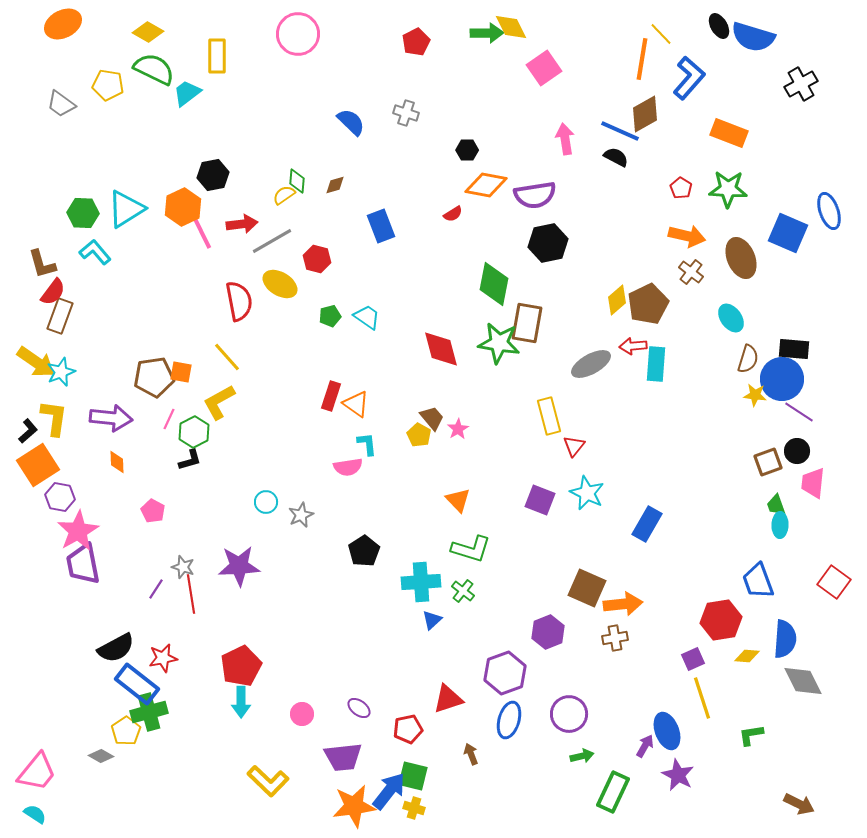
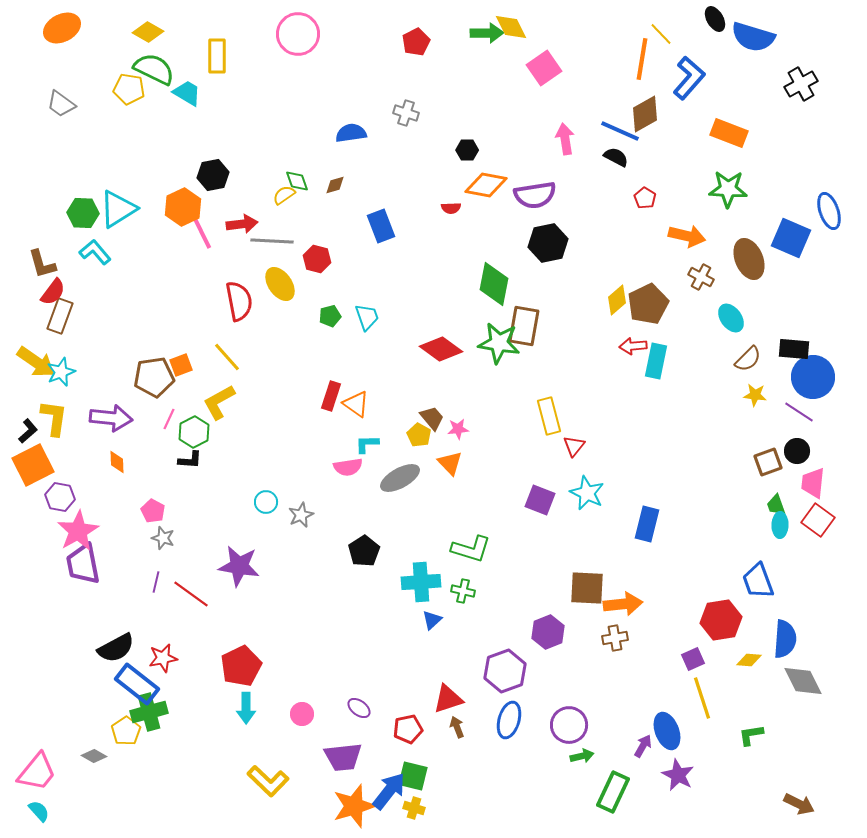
orange ellipse at (63, 24): moved 1 px left, 4 px down
black ellipse at (719, 26): moved 4 px left, 7 px up
yellow pentagon at (108, 85): moved 21 px right, 4 px down
cyan trapezoid at (187, 93): rotated 68 degrees clockwise
blue semicircle at (351, 122): moved 11 px down; rotated 52 degrees counterclockwise
green diamond at (297, 181): rotated 25 degrees counterclockwise
red pentagon at (681, 188): moved 36 px left, 10 px down
cyan triangle at (126, 209): moved 8 px left
red semicircle at (453, 214): moved 2 px left, 6 px up; rotated 30 degrees clockwise
blue square at (788, 233): moved 3 px right, 5 px down
gray line at (272, 241): rotated 33 degrees clockwise
brown ellipse at (741, 258): moved 8 px right, 1 px down
brown cross at (691, 272): moved 10 px right, 5 px down; rotated 10 degrees counterclockwise
yellow ellipse at (280, 284): rotated 24 degrees clockwise
cyan trapezoid at (367, 317): rotated 36 degrees clockwise
brown rectangle at (527, 323): moved 3 px left, 3 px down
red diamond at (441, 349): rotated 39 degrees counterclockwise
brown semicircle at (748, 359): rotated 28 degrees clockwise
gray ellipse at (591, 364): moved 191 px left, 114 px down
cyan rectangle at (656, 364): moved 3 px up; rotated 8 degrees clockwise
orange square at (181, 372): moved 7 px up; rotated 30 degrees counterclockwise
blue circle at (782, 379): moved 31 px right, 2 px up
pink star at (458, 429): rotated 25 degrees clockwise
cyan L-shape at (367, 444): rotated 85 degrees counterclockwise
black L-shape at (190, 460): rotated 20 degrees clockwise
orange square at (38, 465): moved 5 px left; rotated 6 degrees clockwise
orange triangle at (458, 500): moved 8 px left, 37 px up
blue rectangle at (647, 524): rotated 16 degrees counterclockwise
purple star at (239, 566): rotated 12 degrees clockwise
gray star at (183, 567): moved 20 px left, 29 px up
red square at (834, 582): moved 16 px left, 62 px up
brown square at (587, 588): rotated 21 degrees counterclockwise
purple line at (156, 589): moved 7 px up; rotated 20 degrees counterclockwise
green cross at (463, 591): rotated 25 degrees counterclockwise
red line at (191, 594): rotated 45 degrees counterclockwise
yellow diamond at (747, 656): moved 2 px right, 4 px down
purple hexagon at (505, 673): moved 2 px up
cyan arrow at (241, 702): moved 5 px right, 6 px down
purple circle at (569, 714): moved 11 px down
purple arrow at (645, 746): moved 2 px left
brown arrow at (471, 754): moved 14 px left, 27 px up
gray diamond at (101, 756): moved 7 px left
orange star at (354, 806): rotated 9 degrees counterclockwise
cyan semicircle at (35, 814): moved 4 px right, 3 px up; rotated 15 degrees clockwise
